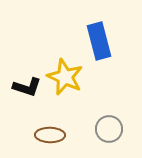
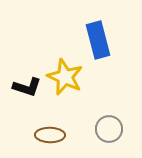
blue rectangle: moved 1 px left, 1 px up
